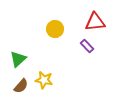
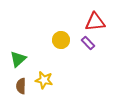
yellow circle: moved 6 px right, 11 px down
purple rectangle: moved 1 px right, 3 px up
brown semicircle: rotated 140 degrees clockwise
